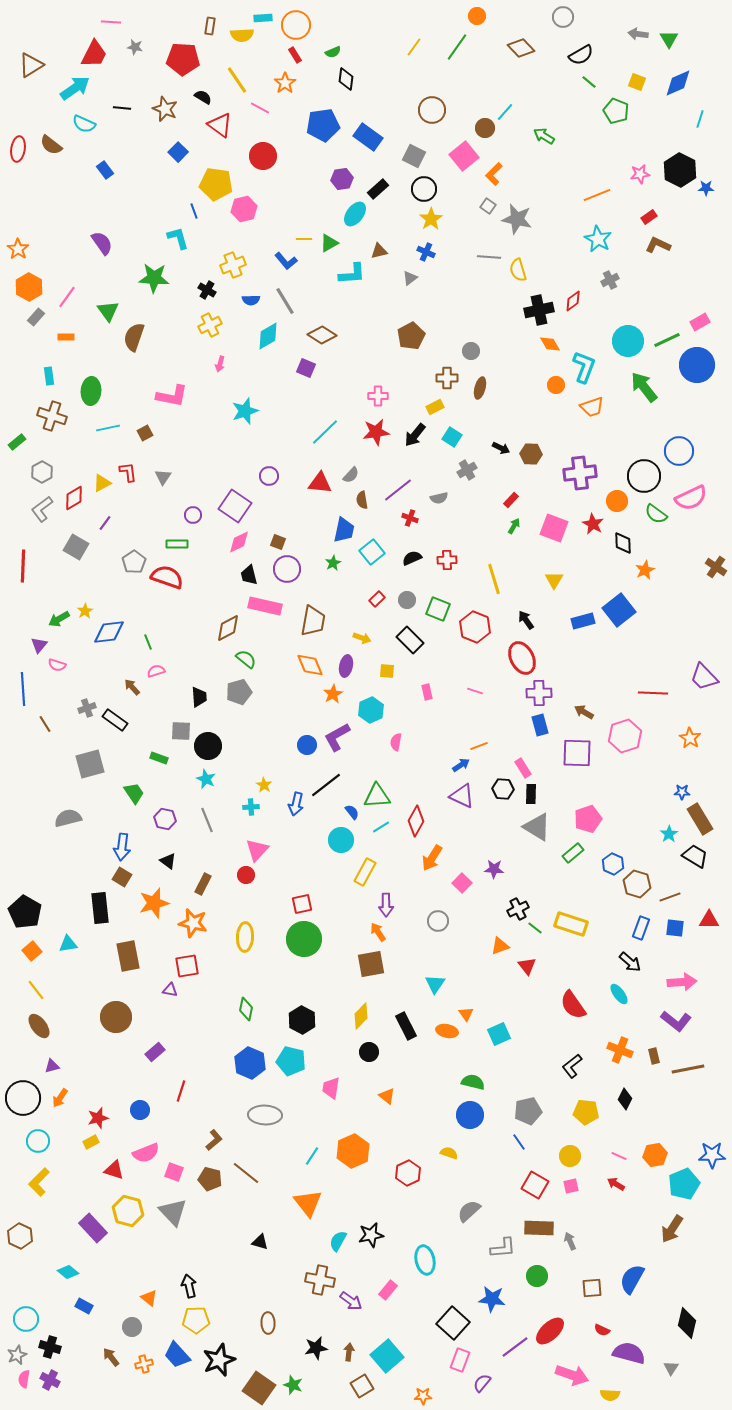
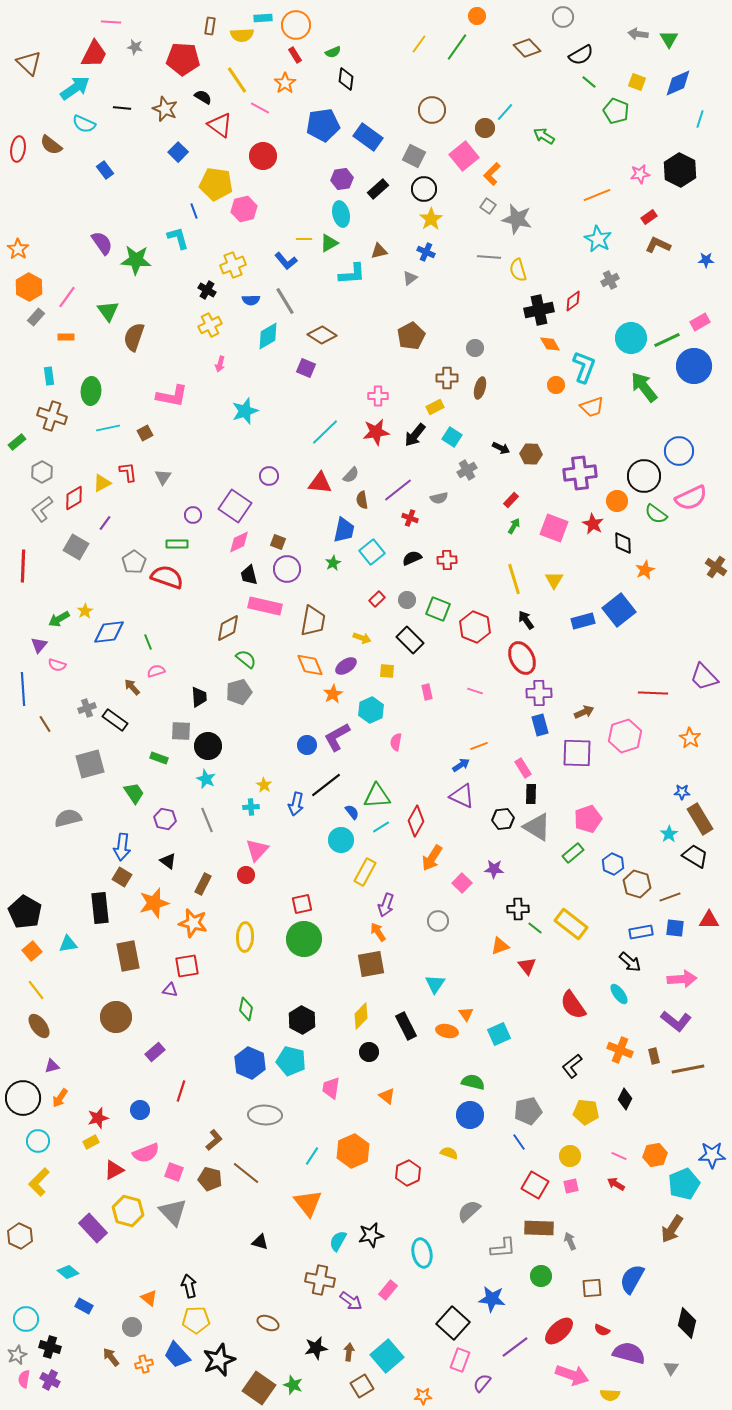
yellow line at (414, 47): moved 5 px right, 3 px up
brown diamond at (521, 48): moved 6 px right
brown triangle at (31, 65): moved 2 px left, 2 px up; rotated 44 degrees counterclockwise
orange L-shape at (494, 174): moved 2 px left
blue star at (706, 188): moved 72 px down
cyan ellipse at (355, 214): moved 14 px left; rotated 50 degrees counterclockwise
green star at (154, 278): moved 18 px left, 18 px up
cyan circle at (628, 341): moved 3 px right, 3 px up
gray circle at (471, 351): moved 4 px right, 3 px up
blue circle at (697, 365): moved 3 px left, 1 px down
yellow line at (494, 579): moved 20 px right
purple ellipse at (346, 666): rotated 45 degrees clockwise
brown arrow at (584, 712): rotated 126 degrees clockwise
black hexagon at (503, 789): moved 30 px down; rotated 10 degrees counterclockwise
purple arrow at (386, 905): rotated 20 degrees clockwise
black cross at (518, 909): rotated 25 degrees clockwise
yellow rectangle at (571, 924): rotated 20 degrees clockwise
blue rectangle at (641, 928): moved 4 px down; rotated 60 degrees clockwise
pink arrow at (682, 982): moved 3 px up
red triangle at (114, 1170): rotated 45 degrees counterclockwise
cyan ellipse at (425, 1260): moved 3 px left, 7 px up
green circle at (537, 1276): moved 4 px right
brown ellipse at (268, 1323): rotated 65 degrees counterclockwise
red ellipse at (550, 1331): moved 9 px right
